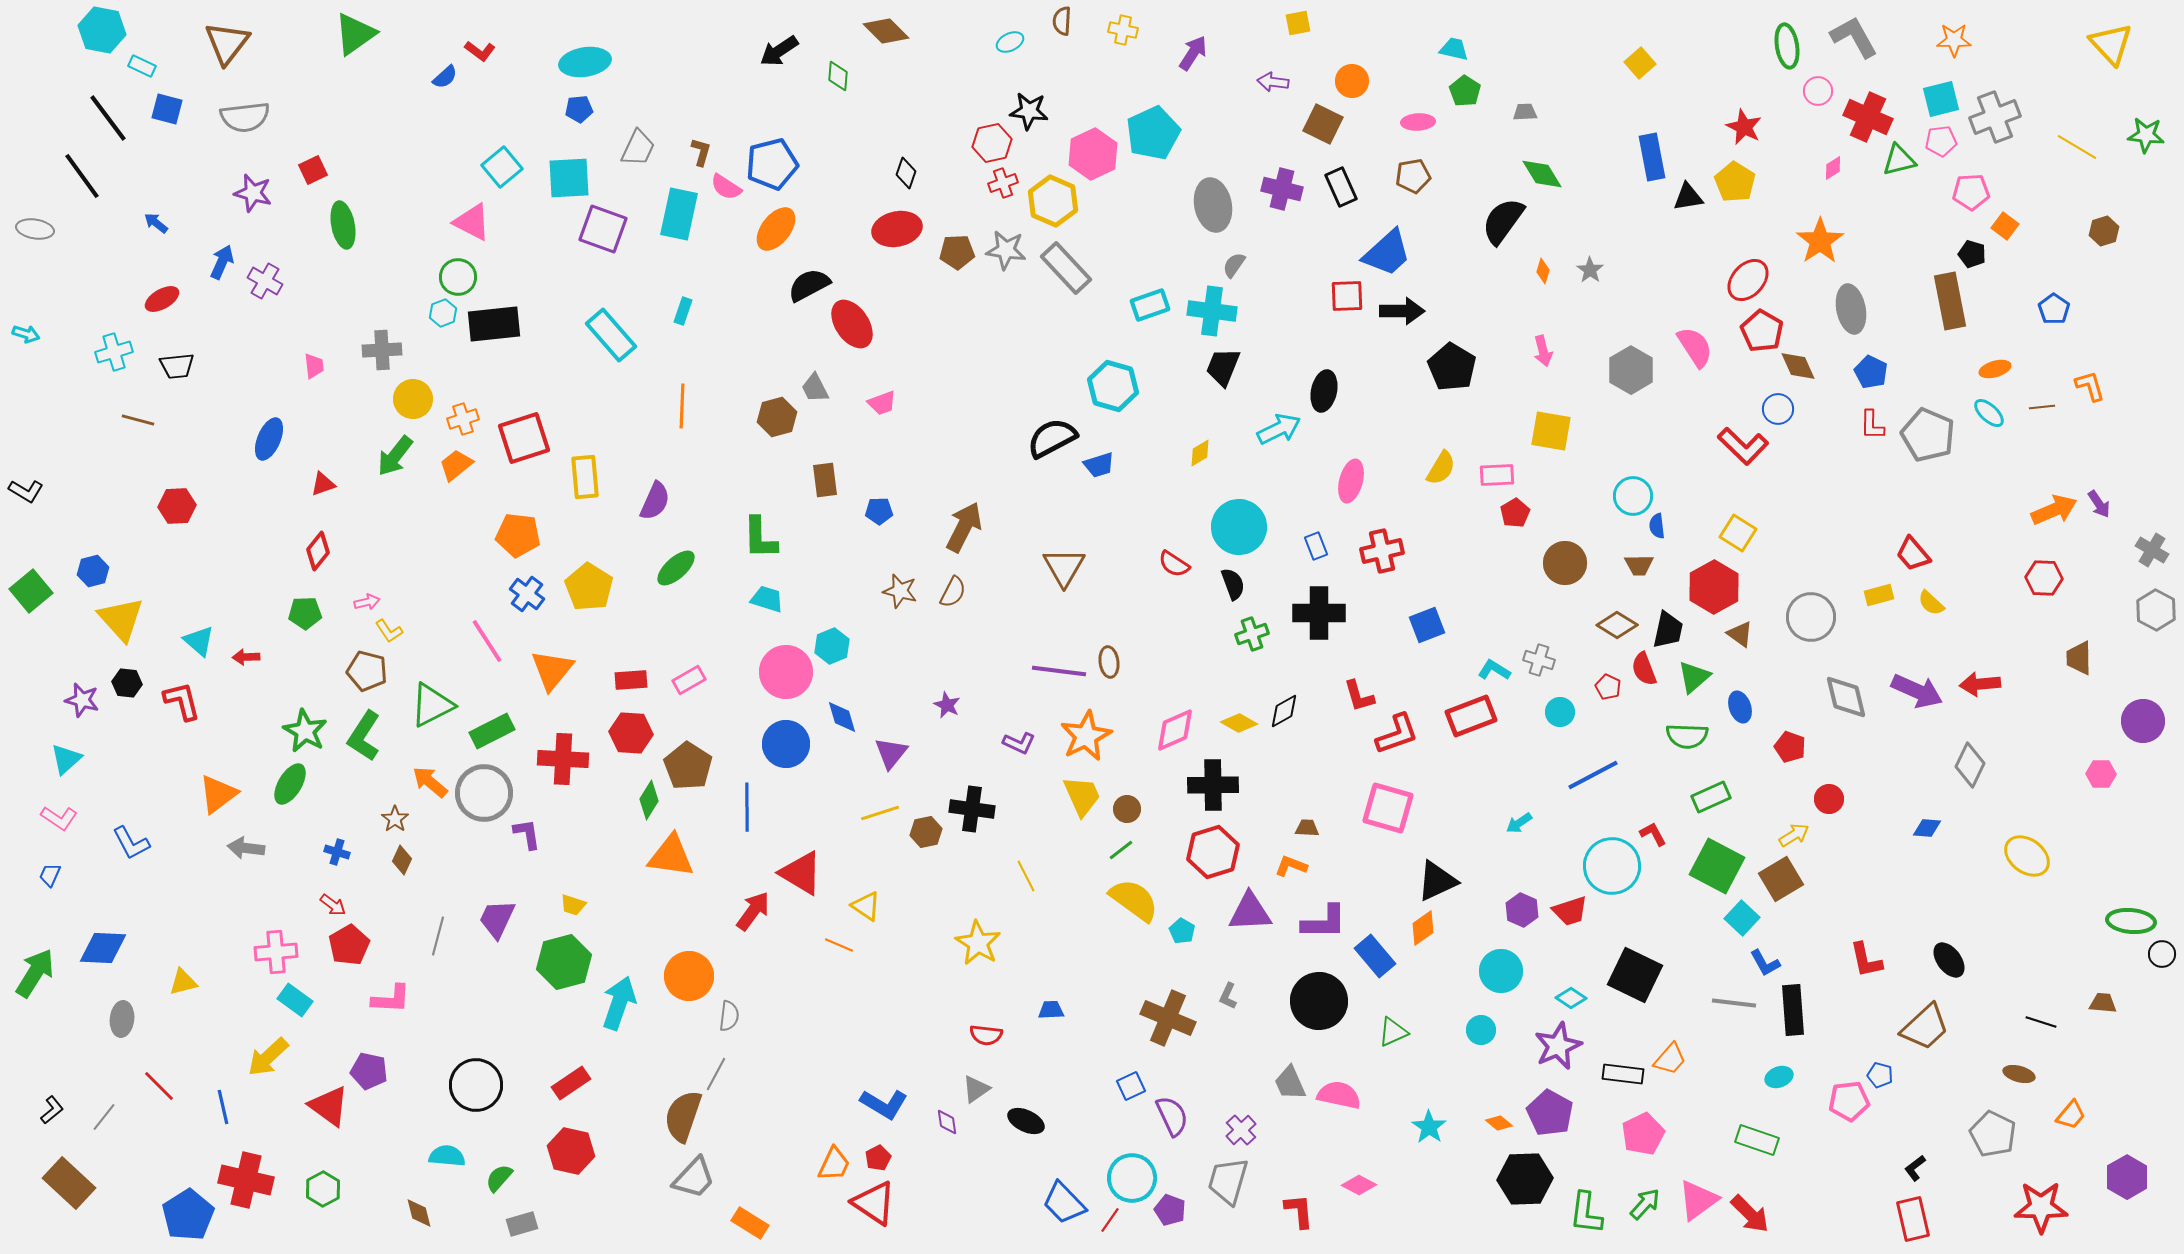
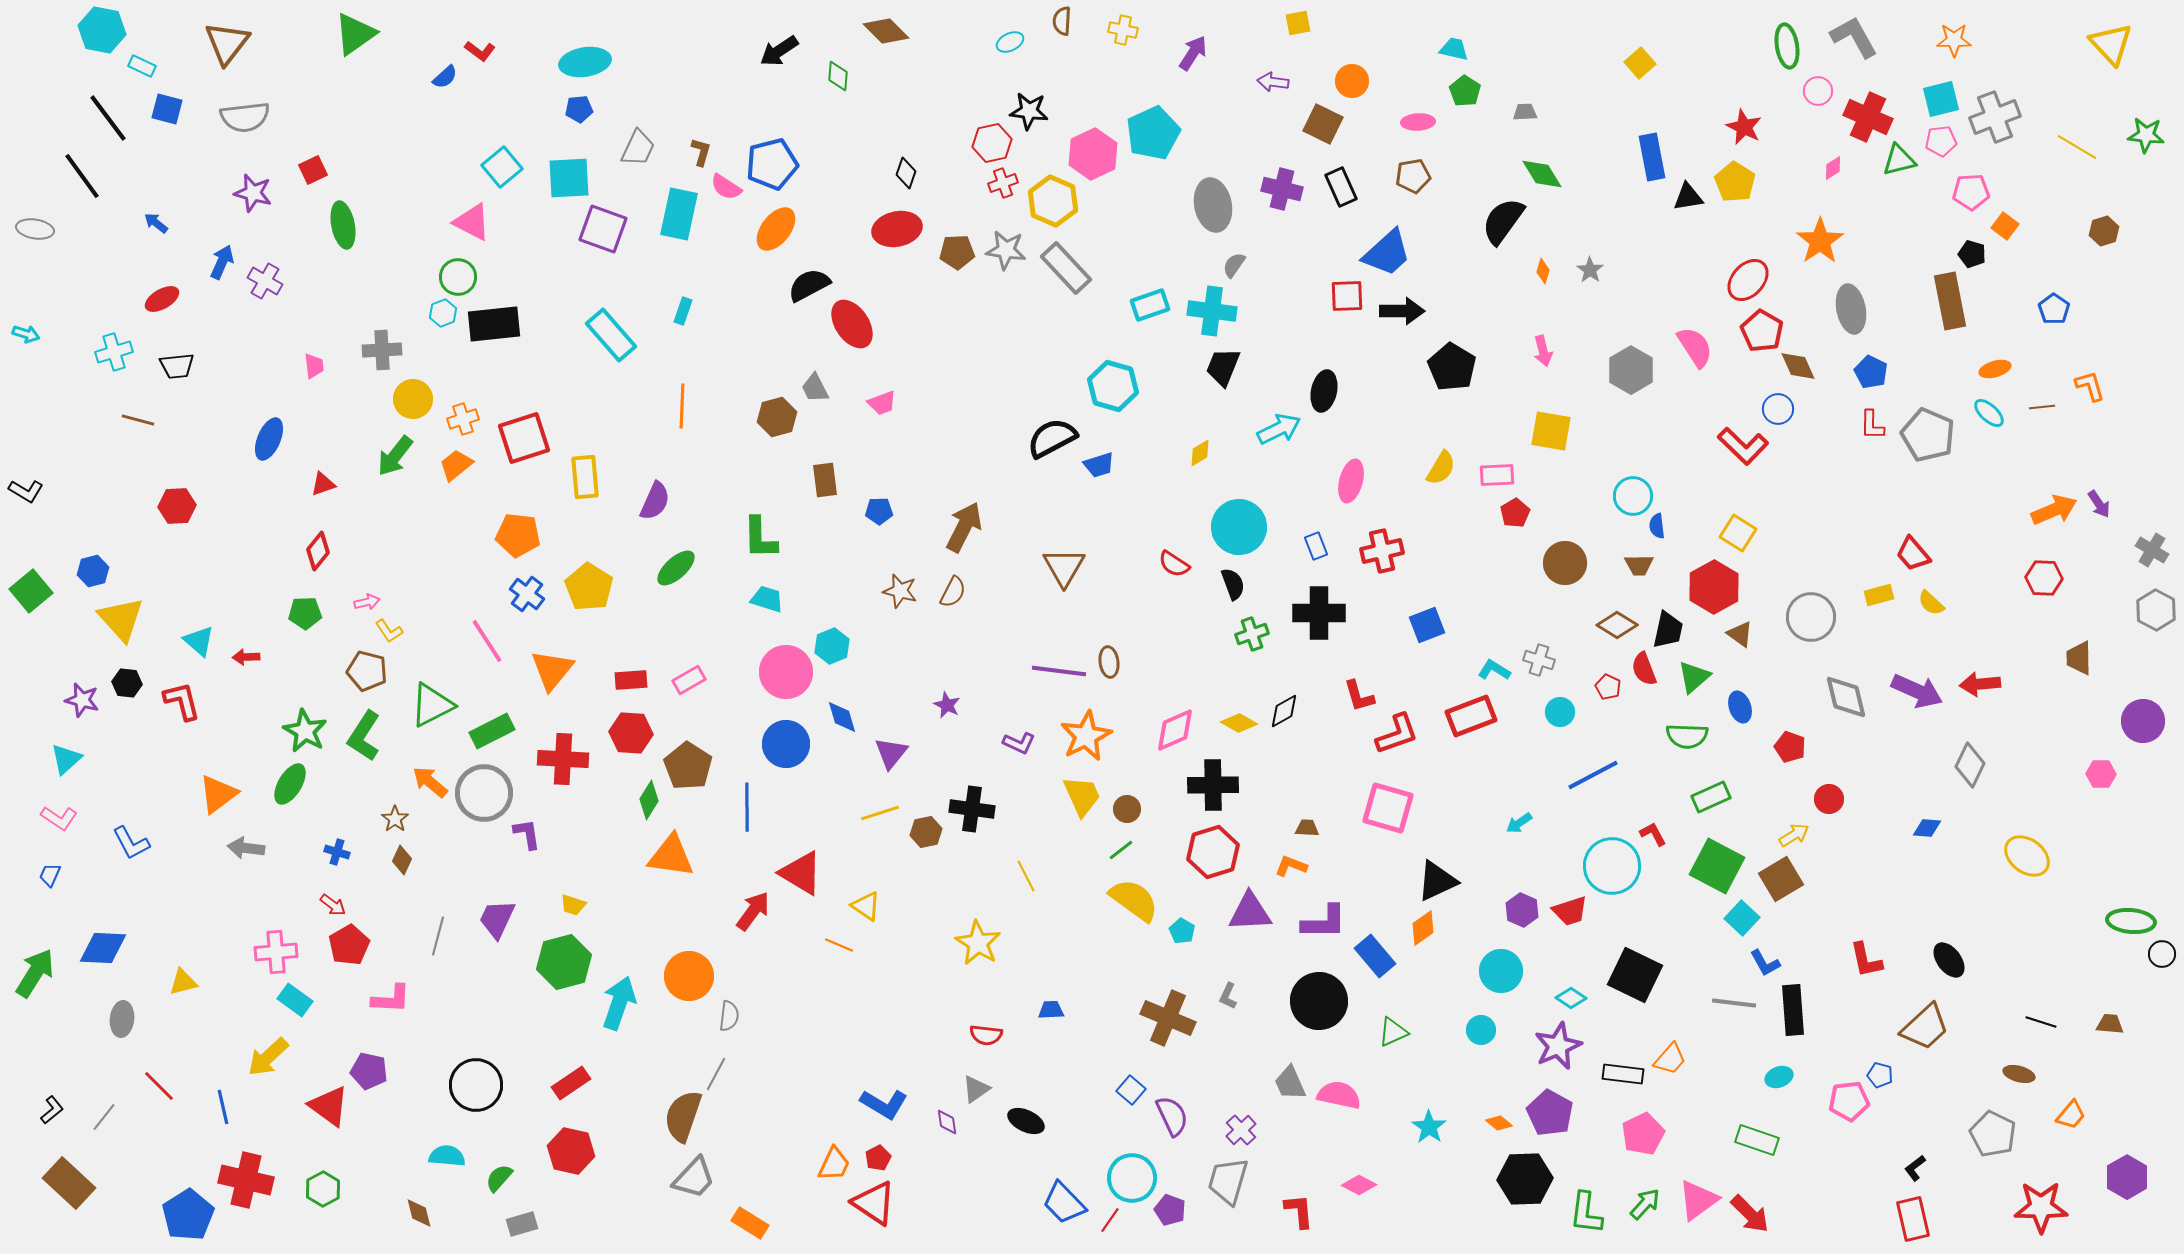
brown trapezoid at (2103, 1003): moved 7 px right, 21 px down
blue square at (1131, 1086): moved 4 px down; rotated 24 degrees counterclockwise
